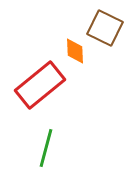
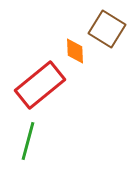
brown square: moved 2 px right, 1 px down; rotated 6 degrees clockwise
green line: moved 18 px left, 7 px up
